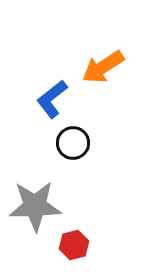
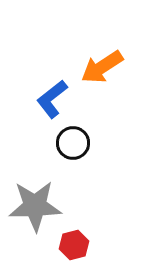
orange arrow: moved 1 px left
